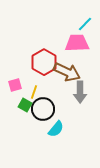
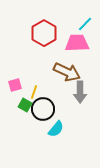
red hexagon: moved 29 px up
